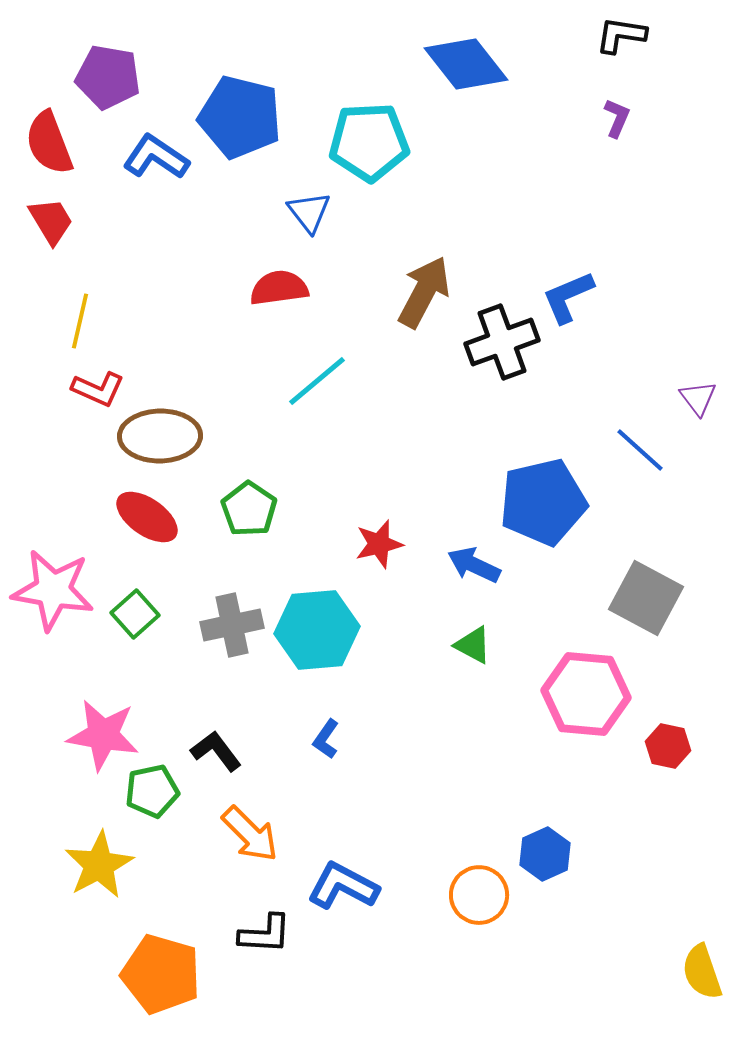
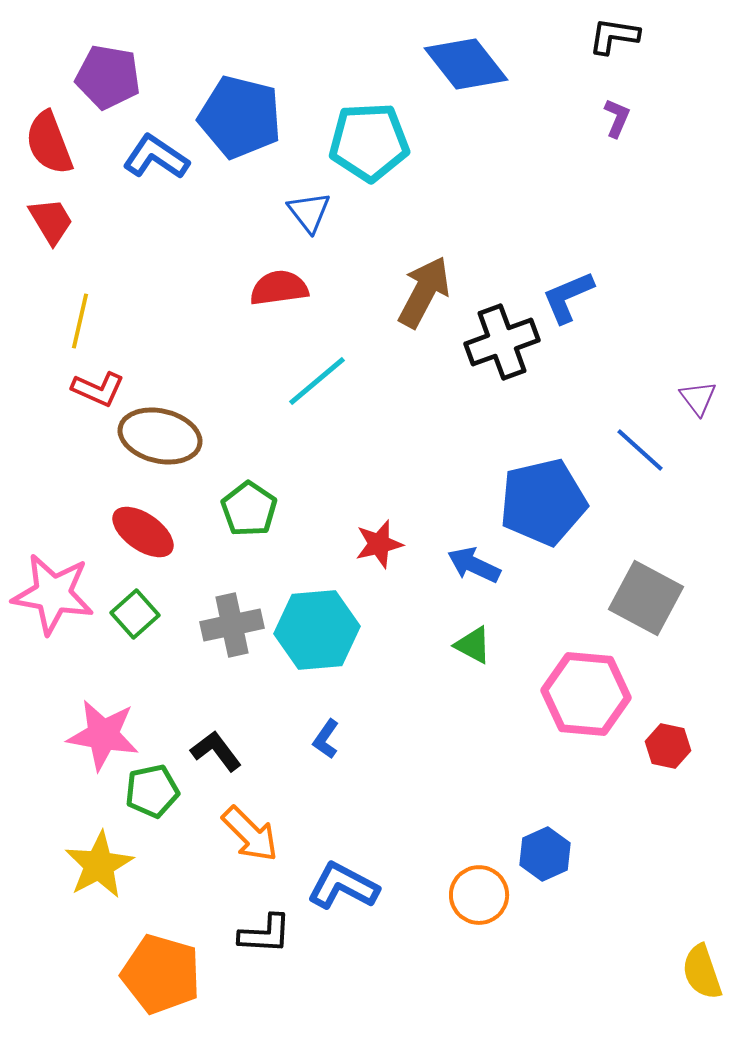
black L-shape at (621, 35): moved 7 px left, 1 px down
brown ellipse at (160, 436): rotated 14 degrees clockwise
red ellipse at (147, 517): moved 4 px left, 15 px down
pink star at (53, 590): moved 4 px down
